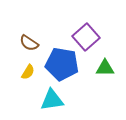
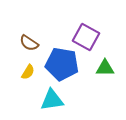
purple square: rotated 20 degrees counterclockwise
